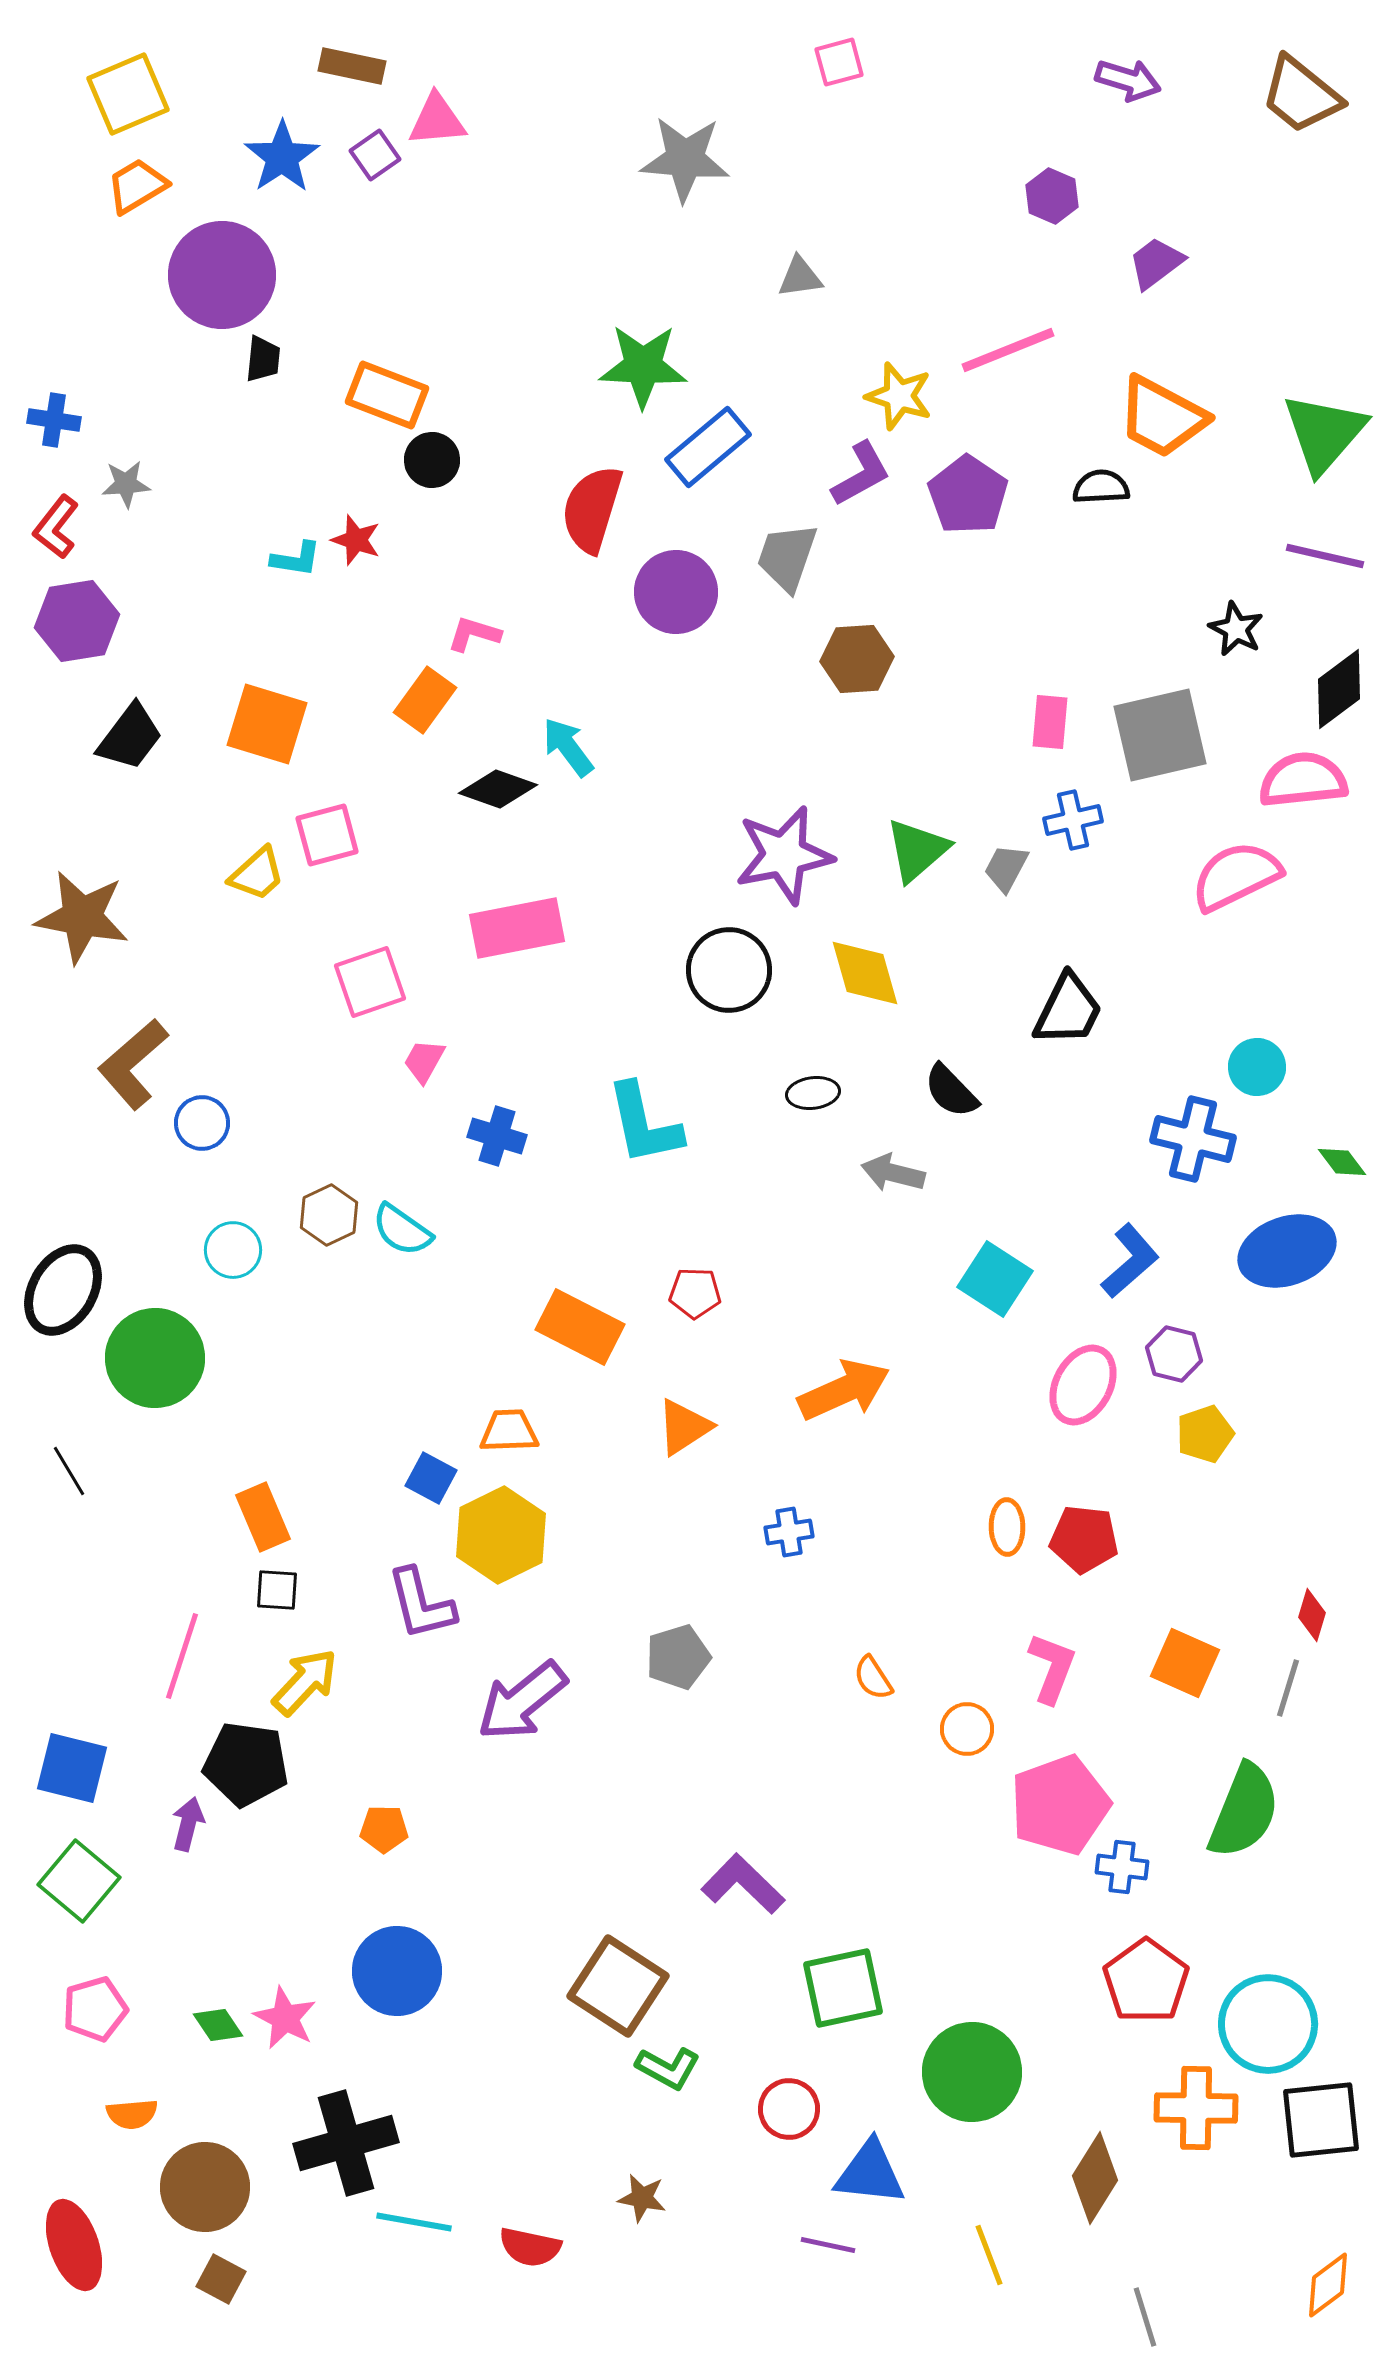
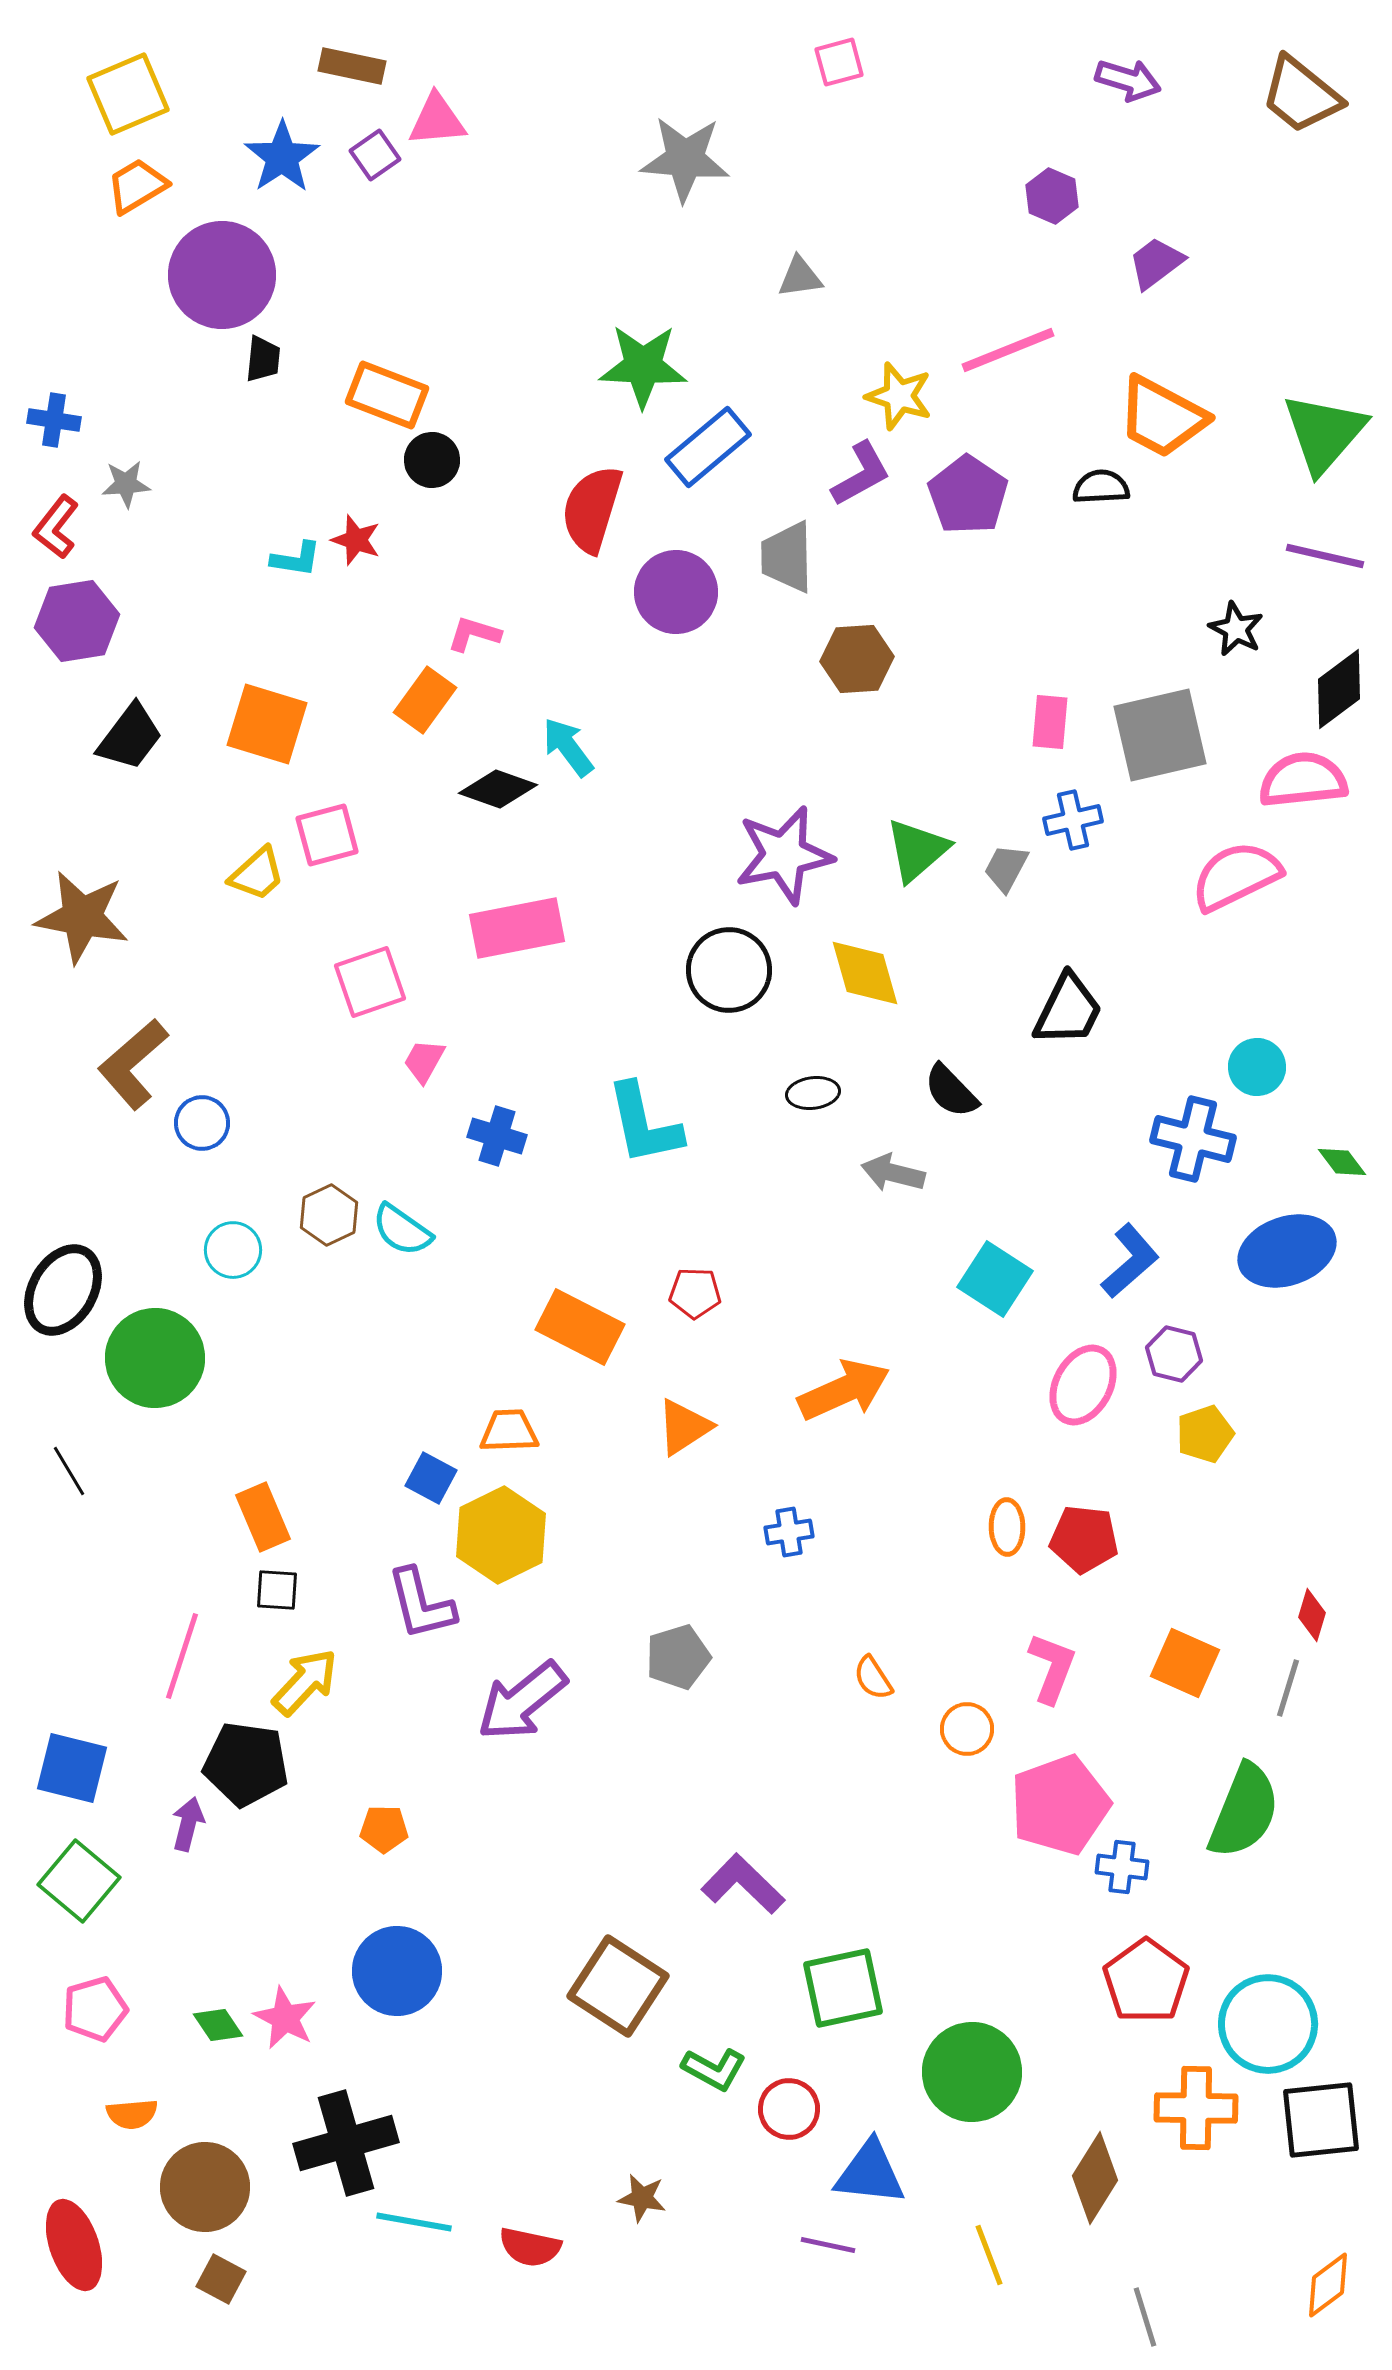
gray trapezoid at (787, 557): rotated 20 degrees counterclockwise
green L-shape at (668, 2068): moved 46 px right, 1 px down
